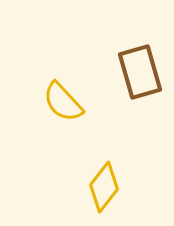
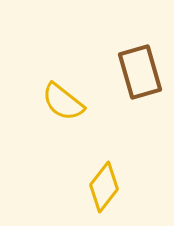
yellow semicircle: rotated 9 degrees counterclockwise
